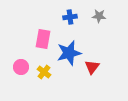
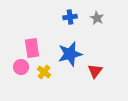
gray star: moved 2 px left, 2 px down; rotated 24 degrees clockwise
pink rectangle: moved 11 px left, 9 px down; rotated 18 degrees counterclockwise
blue star: moved 1 px right, 1 px down
red triangle: moved 3 px right, 4 px down
